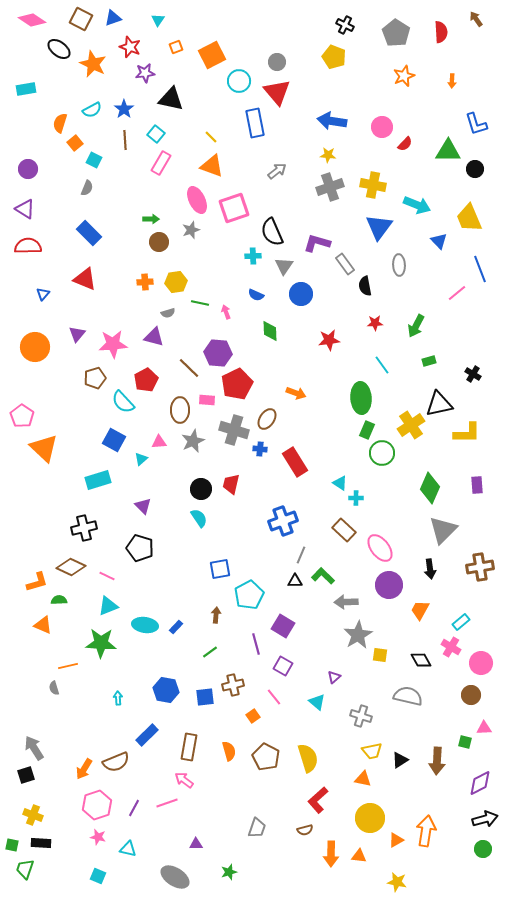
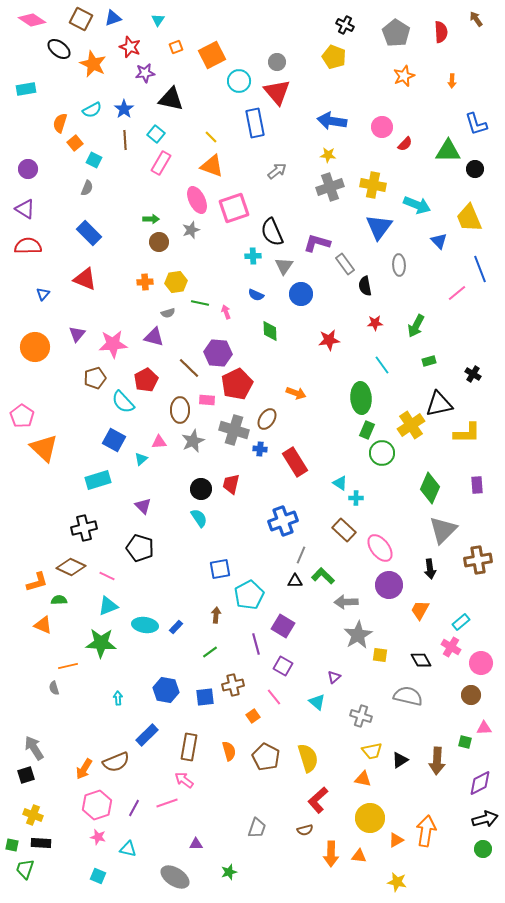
brown cross at (480, 567): moved 2 px left, 7 px up
